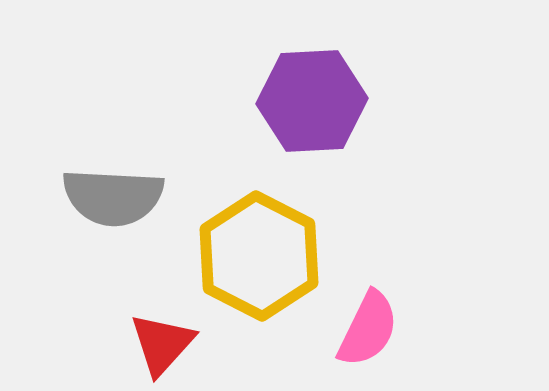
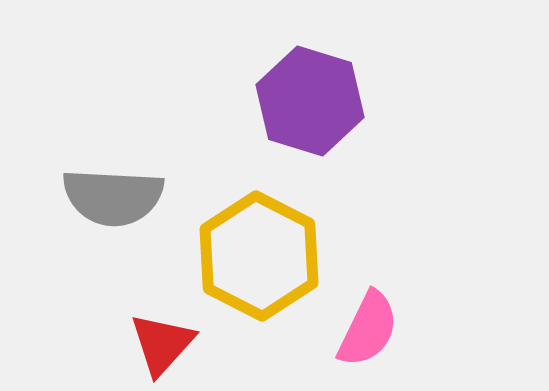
purple hexagon: moved 2 px left; rotated 20 degrees clockwise
